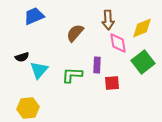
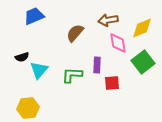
brown arrow: rotated 84 degrees clockwise
